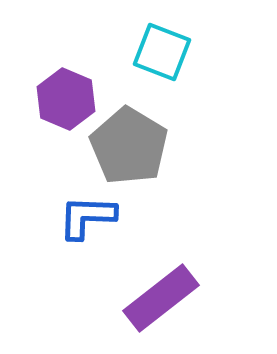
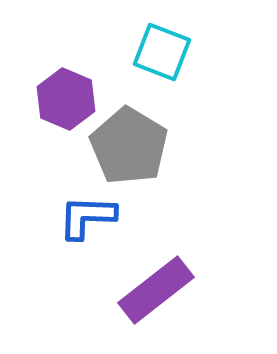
purple rectangle: moved 5 px left, 8 px up
